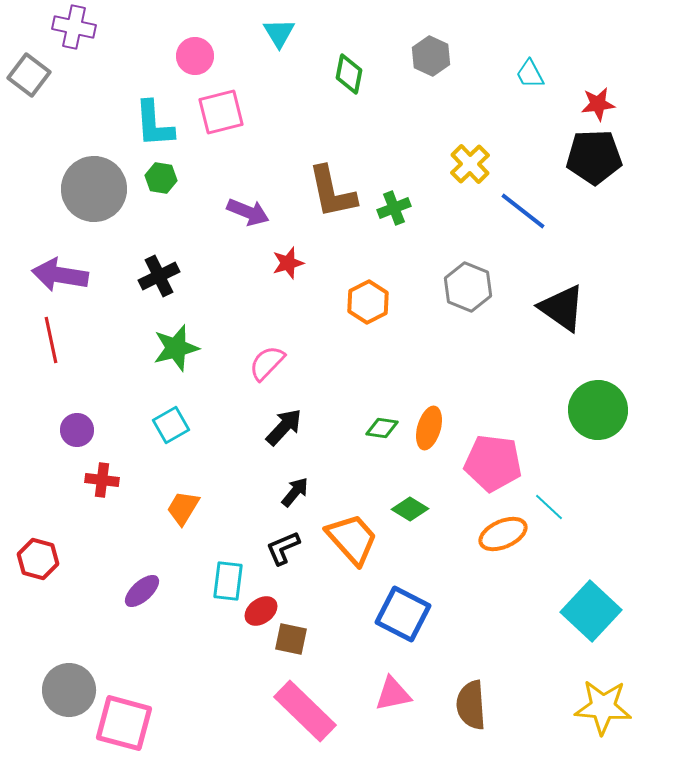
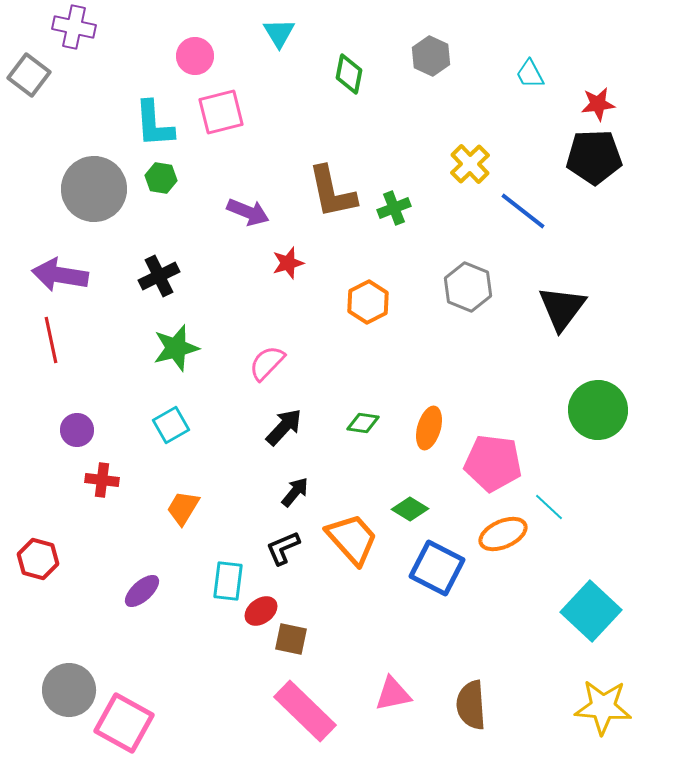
black triangle at (562, 308): rotated 32 degrees clockwise
green diamond at (382, 428): moved 19 px left, 5 px up
blue square at (403, 614): moved 34 px right, 46 px up
pink square at (124, 723): rotated 14 degrees clockwise
